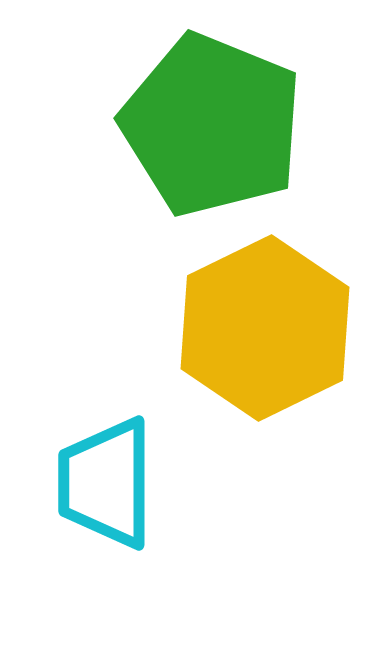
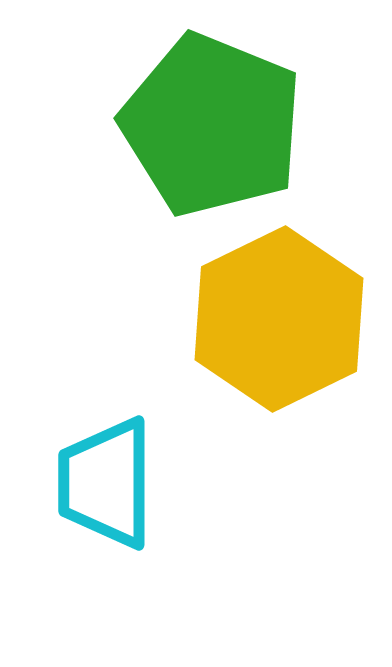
yellow hexagon: moved 14 px right, 9 px up
